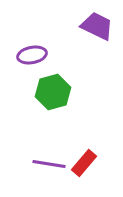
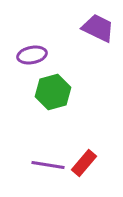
purple trapezoid: moved 1 px right, 2 px down
purple line: moved 1 px left, 1 px down
